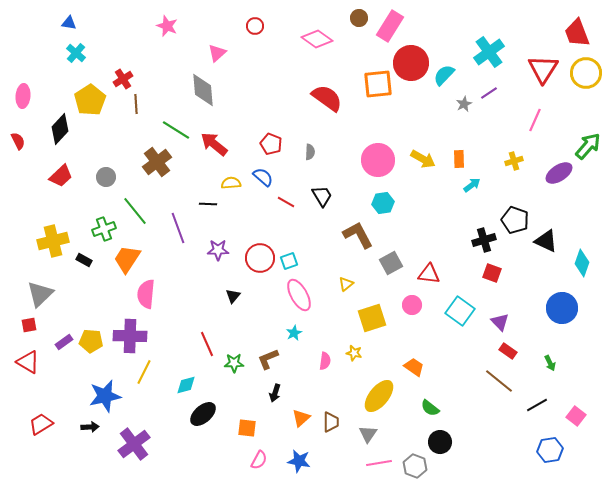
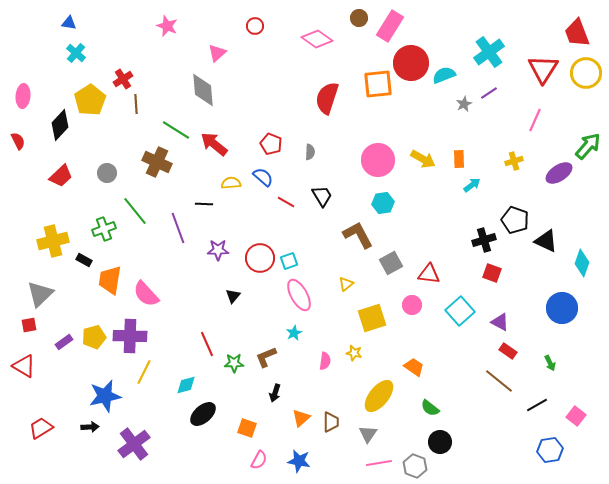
cyan semicircle at (444, 75): rotated 25 degrees clockwise
red semicircle at (327, 98): rotated 108 degrees counterclockwise
black diamond at (60, 129): moved 4 px up
brown cross at (157, 162): rotated 28 degrees counterclockwise
gray circle at (106, 177): moved 1 px right, 4 px up
black line at (208, 204): moved 4 px left
orange trapezoid at (127, 259): moved 17 px left, 21 px down; rotated 24 degrees counterclockwise
pink semicircle at (146, 294): rotated 48 degrees counterclockwise
cyan square at (460, 311): rotated 12 degrees clockwise
purple triangle at (500, 322): rotated 18 degrees counterclockwise
yellow pentagon at (91, 341): moved 3 px right, 4 px up; rotated 20 degrees counterclockwise
brown L-shape at (268, 359): moved 2 px left, 2 px up
red triangle at (28, 362): moved 4 px left, 4 px down
red trapezoid at (41, 424): moved 4 px down
orange square at (247, 428): rotated 12 degrees clockwise
